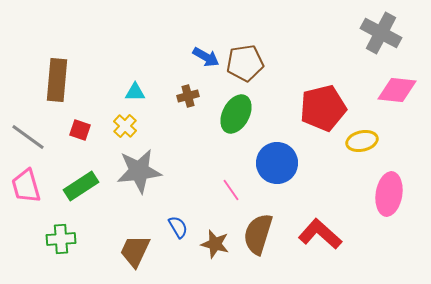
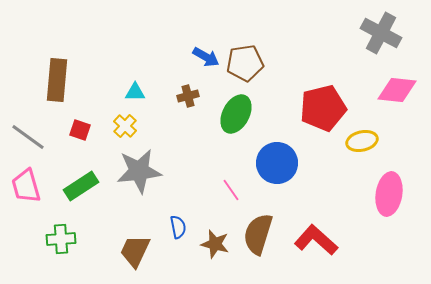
blue semicircle: rotated 20 degrees clockwise
red L-shape: moved 4 px left, 6 px down
